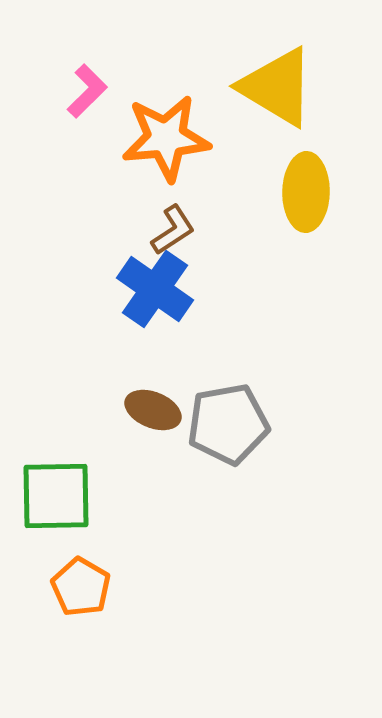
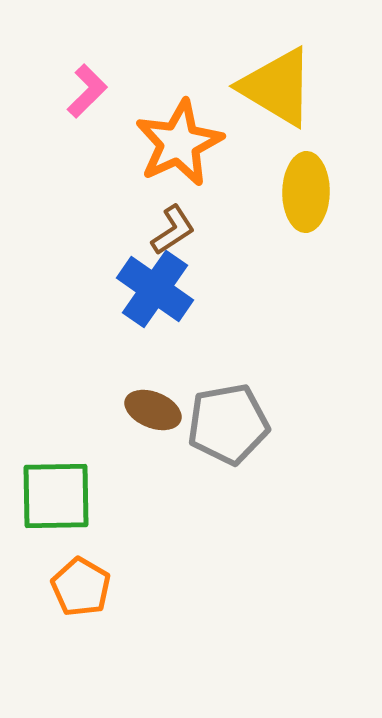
orange star: moved 13 px right, 5 px down; rotated 20 degrees counterclockwise
